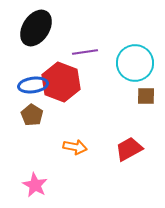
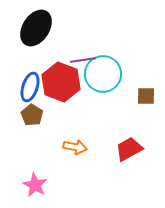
purple line: moved 2 px left, 8 px down
cyan circle: moved 32 px left, 11 px down
blue ellipse: moved 3 px left, 2 px down; rotated 64 degrees counterclockwise
